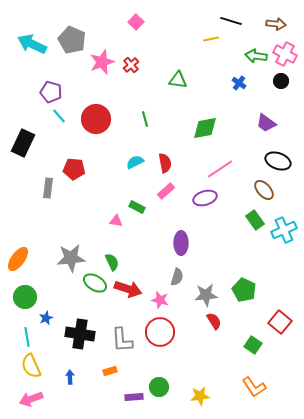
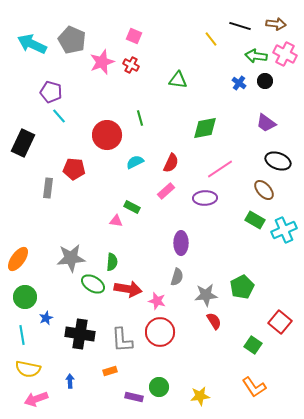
black line at (231, 21): moved 9 px right, 5 px down
pink square at (136, 22): moved 2 px left, 14 px down; rotated 21 degrees counterclockwise
yellow line at (211, 39): rotated 63 degrees clockwise
red cross at (131, 65): rotated 21 degrees counterclockwise
black circle at (281, 81): moved 16 px left
red circle at (96, 119): moved 11 px right, 16 px down
green line at (145, 119): moved 5 px left, 1 px up
red semicircle at (165, 163): moved 6 px right; rotated 36 degrees clockwise
purple ellipse at (205, 198): rotated 15 degrees clockwise
green rectangle at (137, 207): moved 5 px left
green rectangle at (255, 220): rotated 24 degrees counterclockwise
green semicircle at (112, 262): rotated 30 degrees clockwise
green ellipse at (95, 283): moved 2 px left, 1 px down
red arrow at (128, 289): rotated 8 degrees counterclockwise
green pentagon at (244, 290): moved 2 px left, 3 px up; rotated 20 degrees clockwise
pink star at (160, 300): moved 3 px left, 1 px down
cyan line at (27, 337): moved 5 px left, 2 px up
yellow semicircle at (31, 366): moved 3 px left, 3 px down; rotated 55 degrees counterclockwise
blue arrow at (70, 377): moved 4 px down
purple rectangle at (134, 397): rotated 18 degrees clockwise
pink arrow at (31, 399): moved 5 px right
